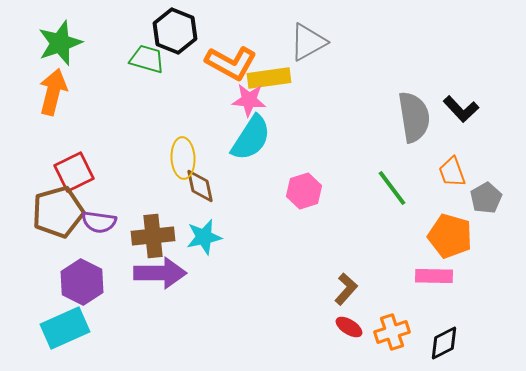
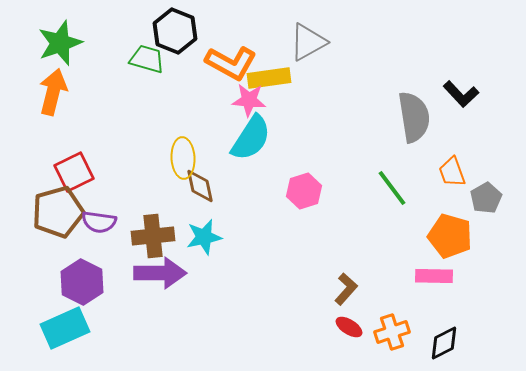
black L-shape: moved 15 px up
